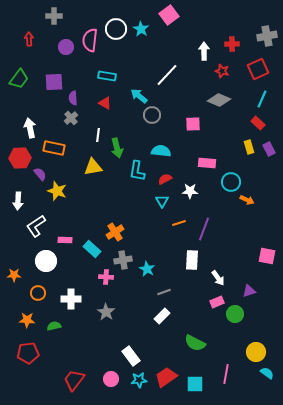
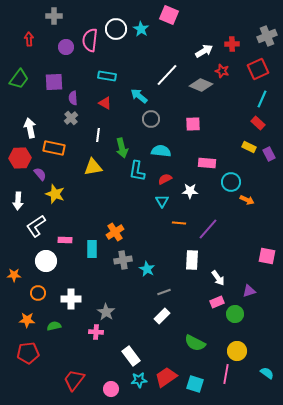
pink square at (169, 15): rotated 30 degrees counterclockwise
gray cross at (267, 36): rotated 12 degrees counterclockwise
white arrow at (204, 51): rotated 60 degrees clockwise
gray diamond at (219, 100): moved 18 px left, 15 px up
gray circle at (152, 115): moved 1 px left, 4 px down
yellow rectangle at (249, 147): rotated 48 degrees counterclockwise
green arrow at (117, 148): moved 5 px right
purple rectangle at (269, 149): moved 5 px down
yellow star at (57, 191): moved 2 px left, 3 px down
orange line at (179, 223): rotated 24 degrees clockwise
purple line at (204, 229): moved 4 px right; rotated 20 degrees clockwise
cyan rectangle at (92, 249): rotated 48 degrees clockwise
pink cross at (106, 277): moved 10 px left, 55 px down
yellow circle at (256, 352): moved 19 px left, 1 px up
pink circle at (111, 379): moved 10 px down
cyan square at (195, 384): rotated 18 degrees clockwise
